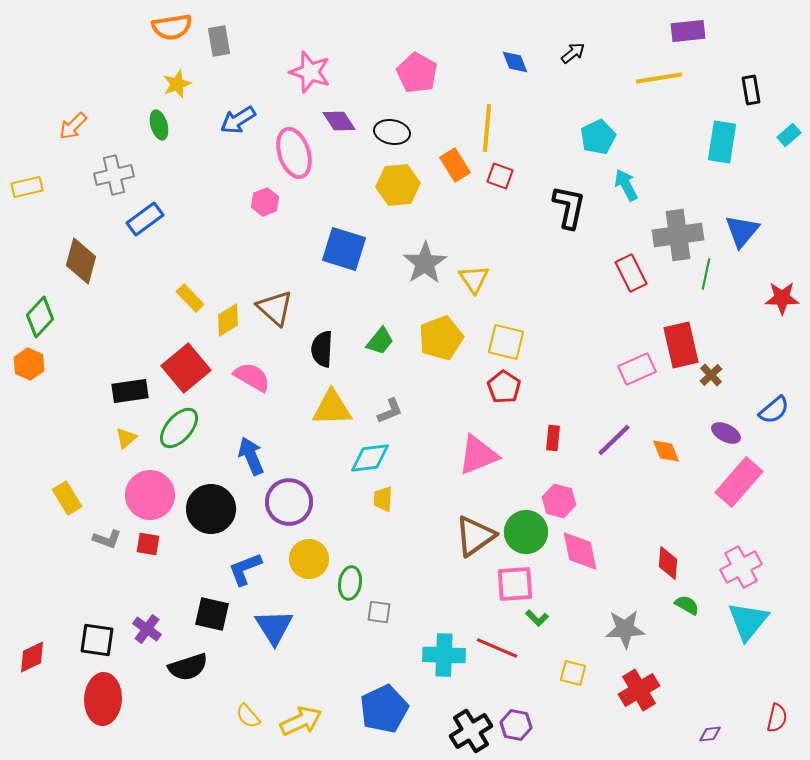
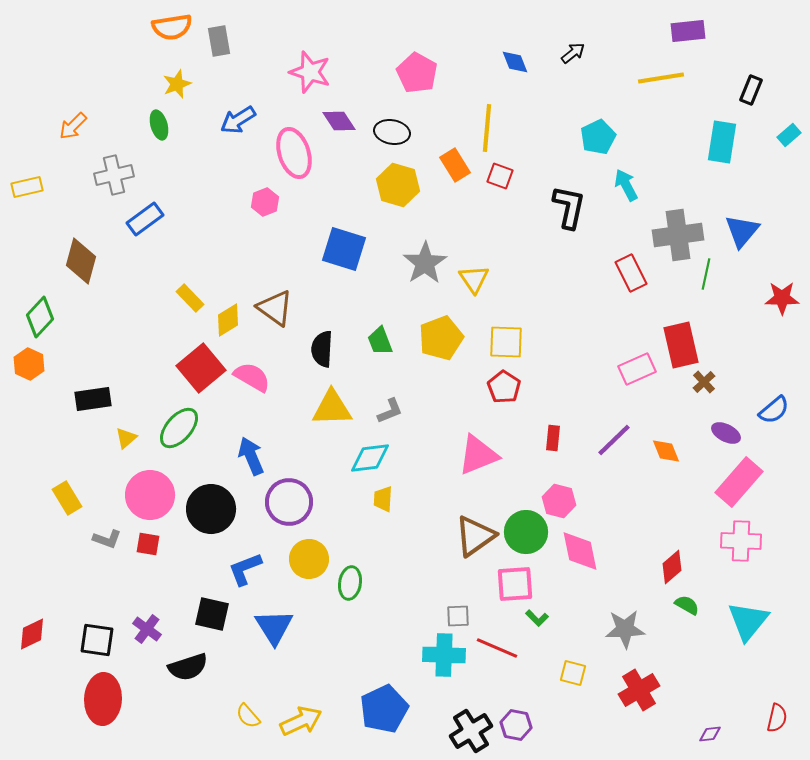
yellow line at (659, 78): moved 2 px right
black rectangle at (751, 90): rotated 32 degrees clockwise
yellow hexagon at (398, 185): rotated 21 degrees clockwise
brown triangle at (275, 308): rotated 6 degrees counterclockwise
green trapezoid at (380, 341): rotated 120 degrees clockwise
yellow square at (506, 342): rotated 12 degrees counterclockwise
red square at (186, 368): moved 15 px right
brown cross at (711, 375): moved 7 px left, 7 px down
black rectangle at (130, 391): moved 37 px left, 8 px down
red diamond at (668, 563): moved 4 px right, 4 px down; rotated 44 degrees clockwise
pink cross at (741, 567): moved 26 px up; rotated 30 degrees clockwise
gray square at (379, 612): moved 79 px right, 4 px down; rotated 10 degrees counterclockwise
red diamond at (32, 657): moved 23 px up
